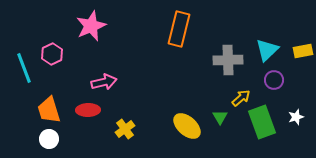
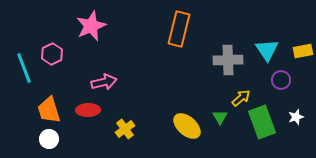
cyan triangle: rotated 20 degrees counterclockwise
purple circle: moved 7 px right
